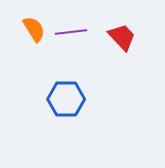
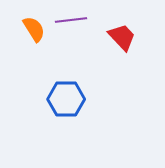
purple line: moved 12 px up
